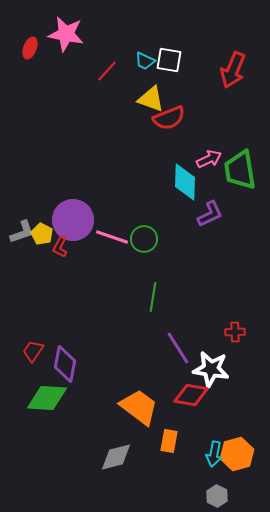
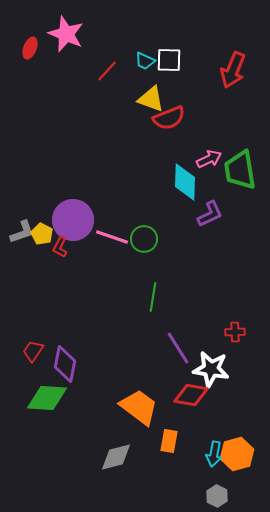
pink star: rotated 12 degrees clockwise
white square: rotated 8 degrees counterclockwise
